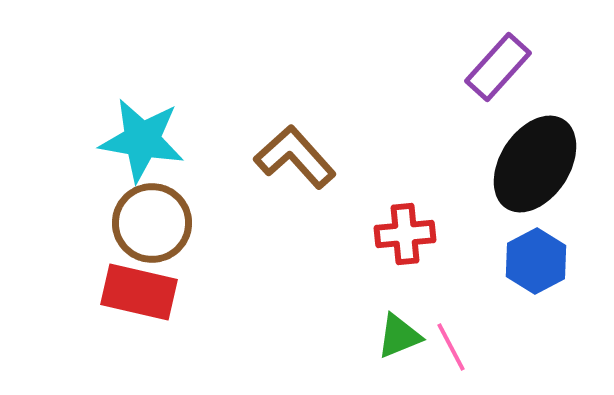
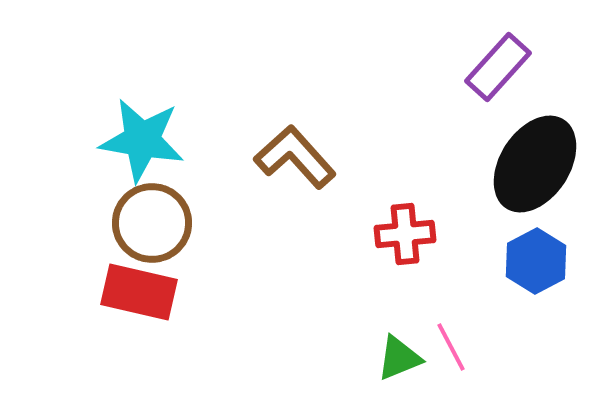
green triangle: moved 22 px down
